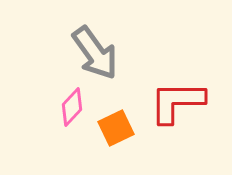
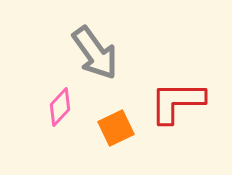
pink diamond: moved 12 px left
